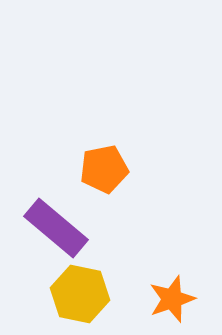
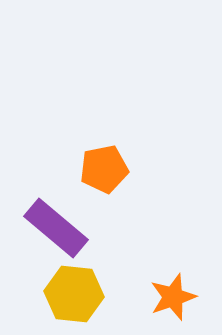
yellow hexagon: moved 6 px left; rotated 6 degrees counterclockwise
orange star: moved 1 px right, 2 px up
